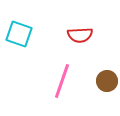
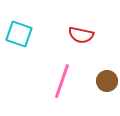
red semicircle: moved 1 px right; rotated 15 degrees clockwise
